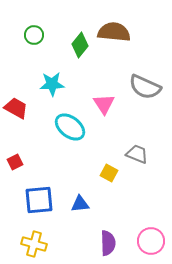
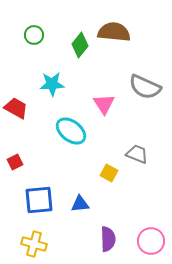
cyan ellipse: moved 1 px right, 4 px down
purple semicircle: moved 4 px up
